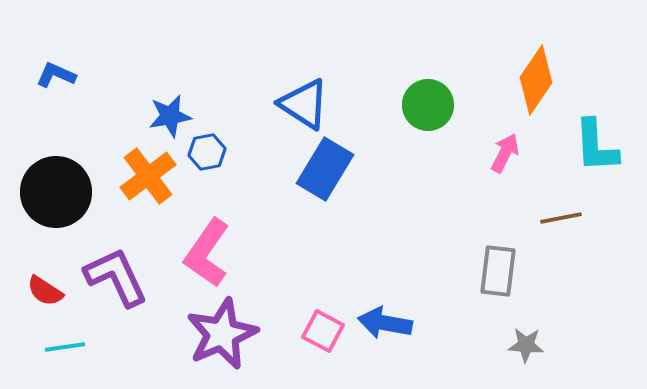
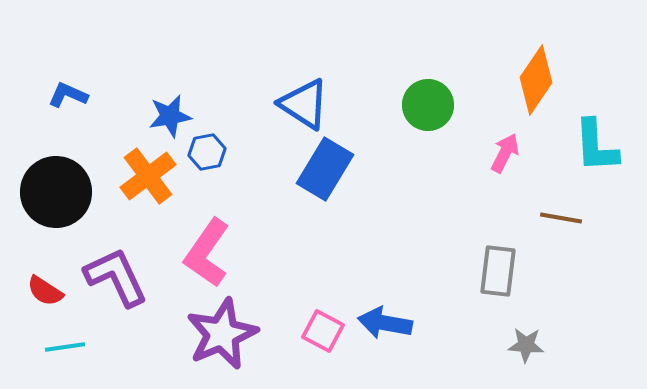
blue L-shape: moved 12 px right, 20 px down
brown line: rotated 21 degrees clockwise
